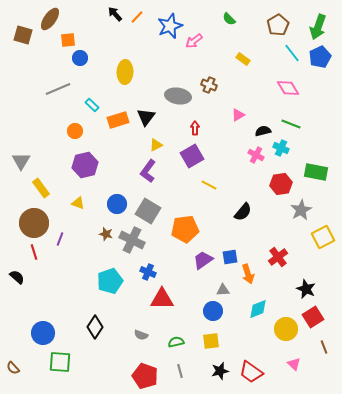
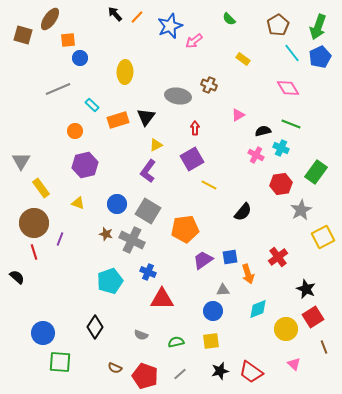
purple square at (192, 156): moved 3 px down
green rectangle at (316, 172): rotated 65 degrees counterclockwise
brown semicircle at (13, 368): moved 102 px right; rotated 24 degrees counterclockwise
gray line at (180, 371): moved 3 px down; rotated 64 degrees clockwise
